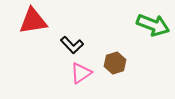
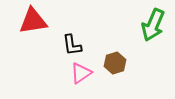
green arrow: rotated 92 degrees clockwise
black L-shape: rotated 35 degrees clockwise
